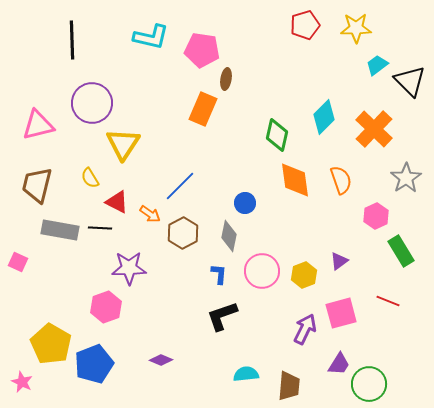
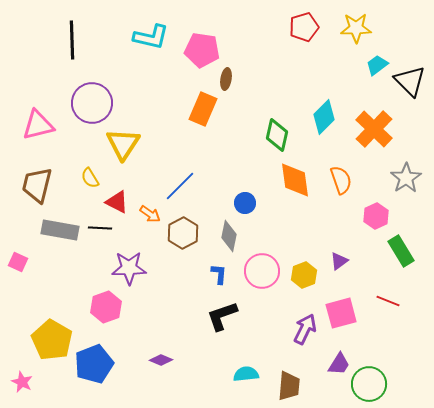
red pentagon at (305, 25): moved 1 px left, 2 px down
yellow pentagon at (51, 344): moved 1 px right, 4 px up
